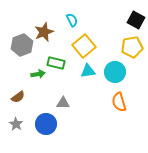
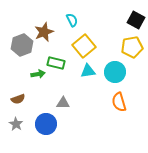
brown semicircle: moved 2 px down; rotated 16 degrees clockwise
